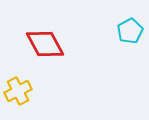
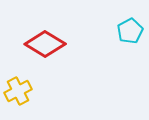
red diamond: rotated 30 degrees counterclockwise
